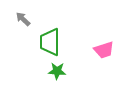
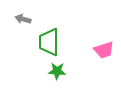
gray arrow: rotated 28 degrees counterclockwise
green trapezoid: moved 1 px left
